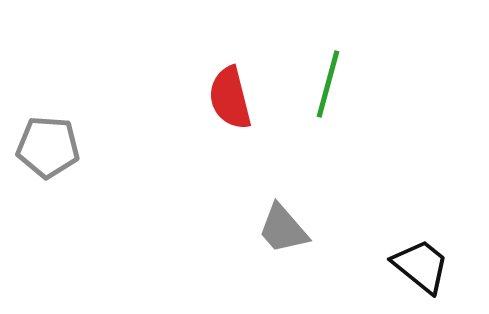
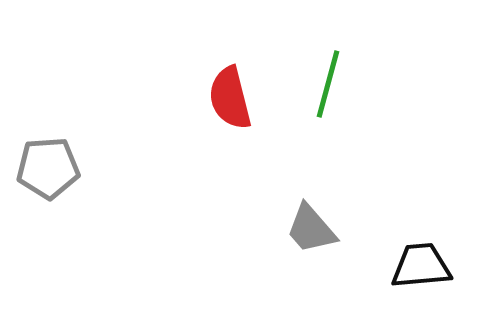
gray pentagon: moved 21 px down; rotated 8 degrees counterclockwise
gray trapezoid: moved 28 px right
black trapezoid: rotated 44 degrees counterclockwise
